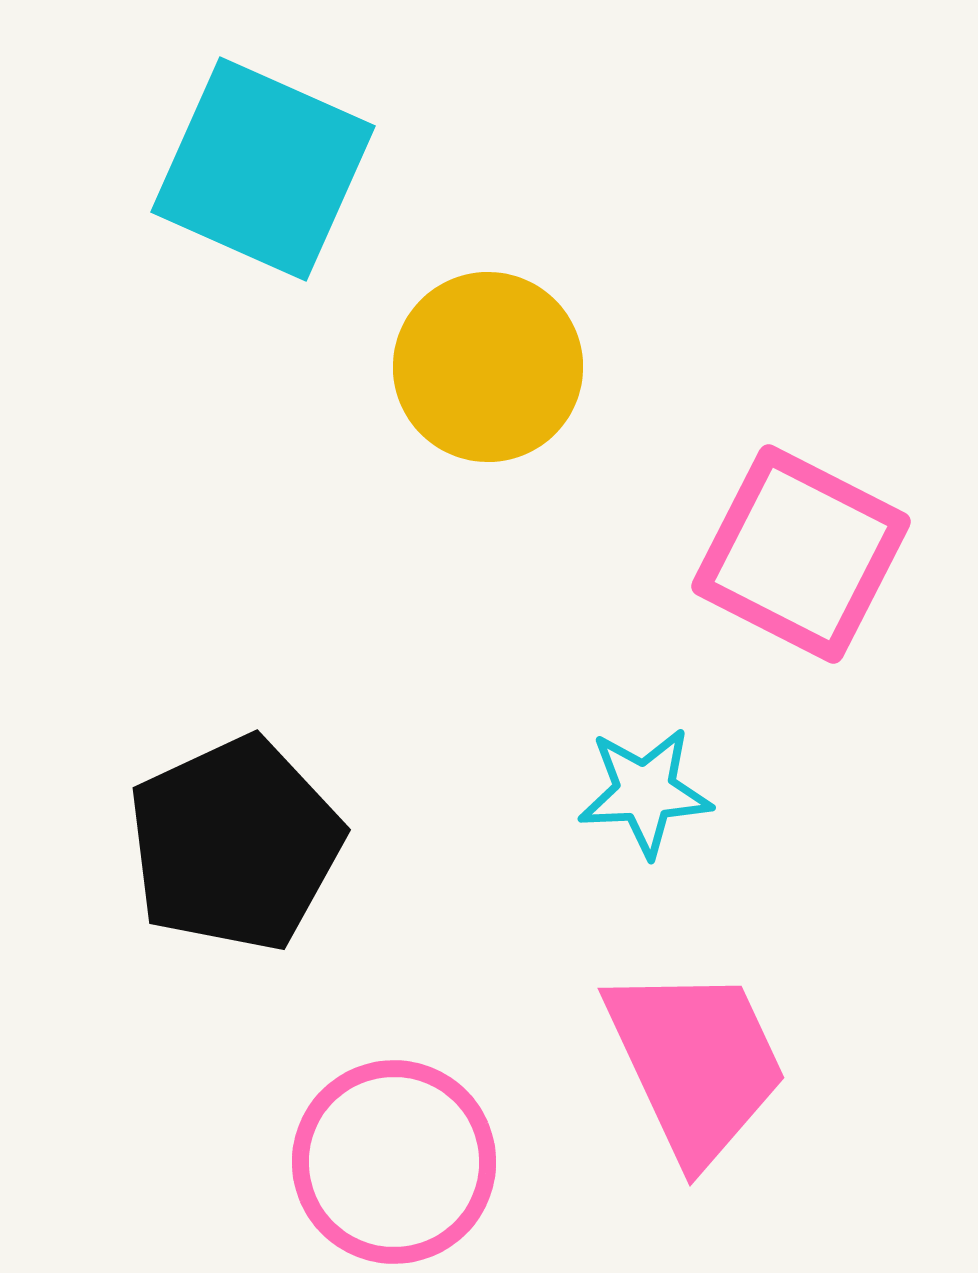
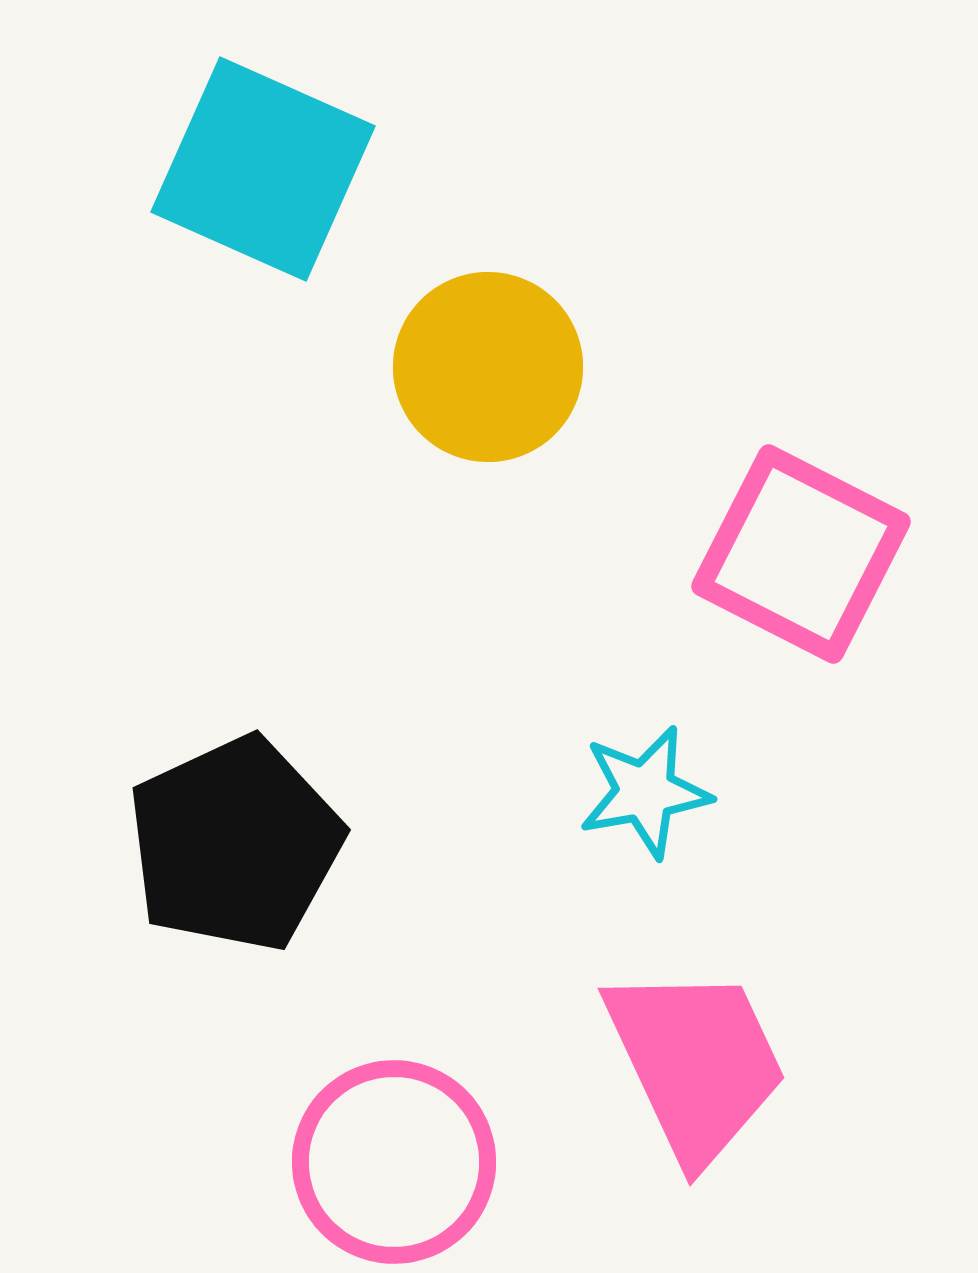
cyan star: rotated 7 degrees counterclockwise
